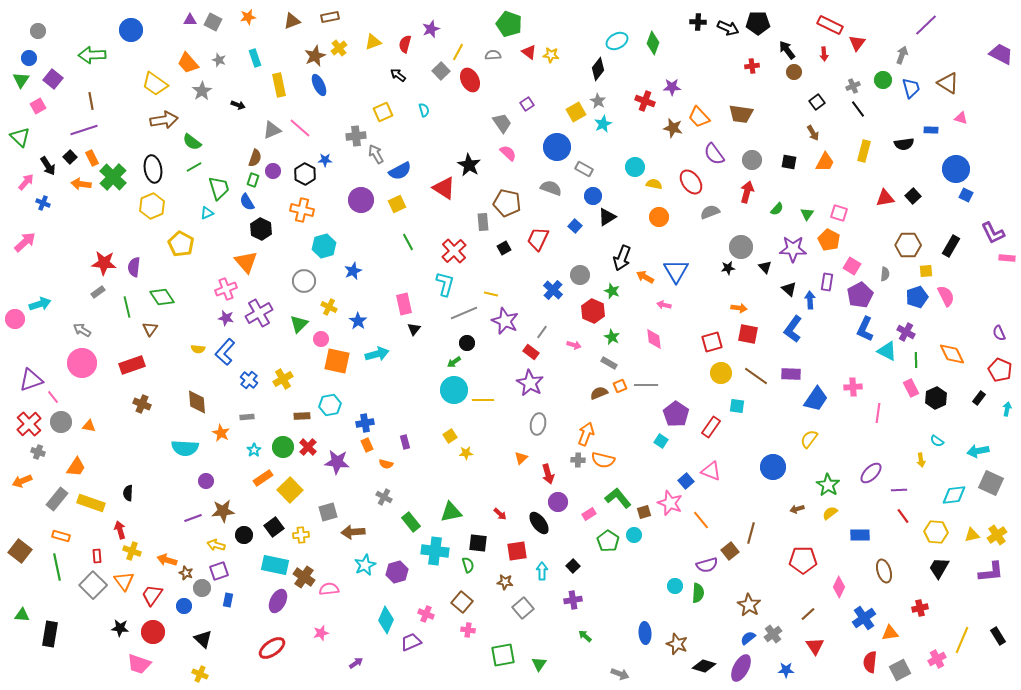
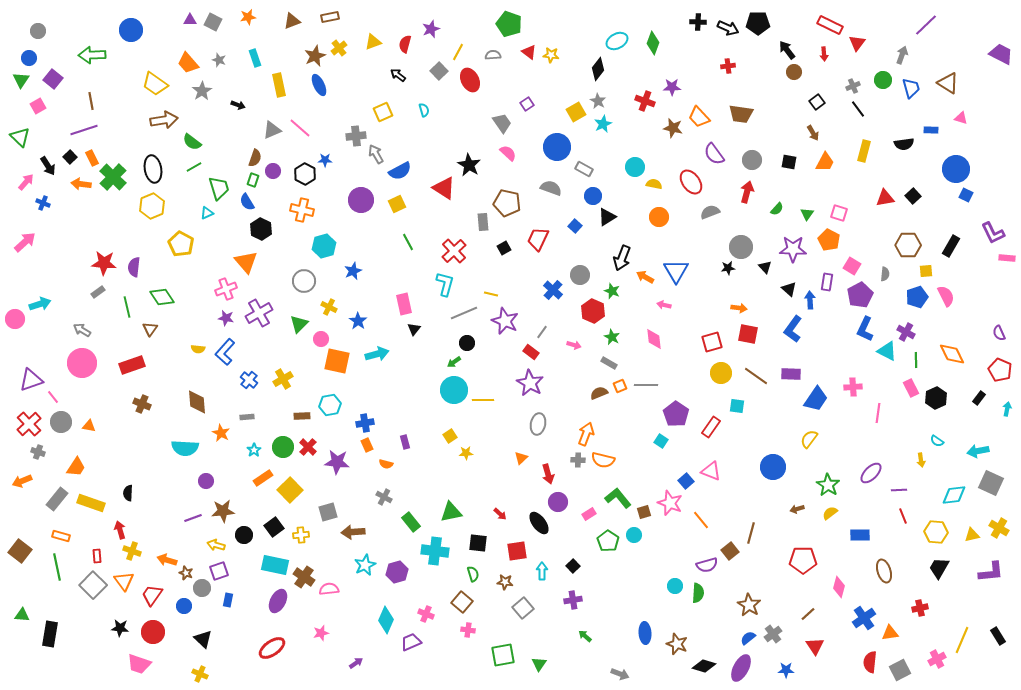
red cross at (752, 66): moved 24 px left
gray square at (441, 71): moved 2 px left
red line at (903, 516): rotated 14 degrees clockwise
yellow cross at (997, 535): moved 2 px right, 7 px up; rotated 24 degrees counterclockwise
green semicircle at (468, 565): moved 5 px right, 9 px down
pink diamond at (839, 587): rotated 10 degrees counterclockwise
